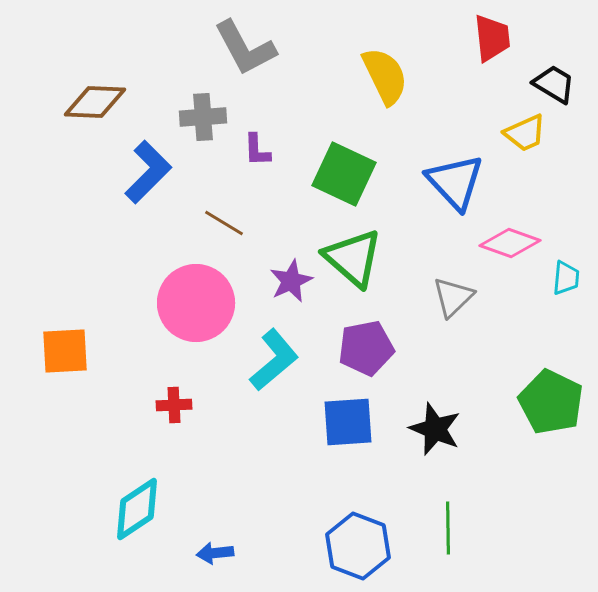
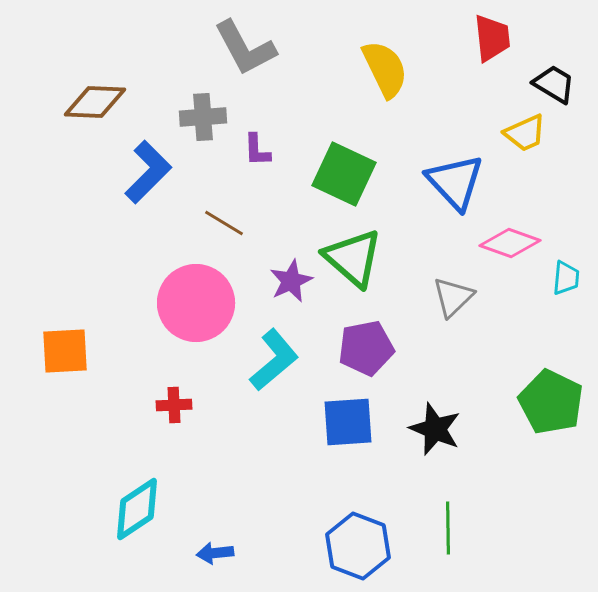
yellow semicircle: moved 7 px up
